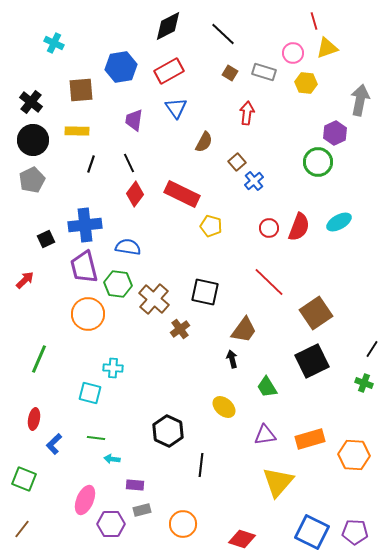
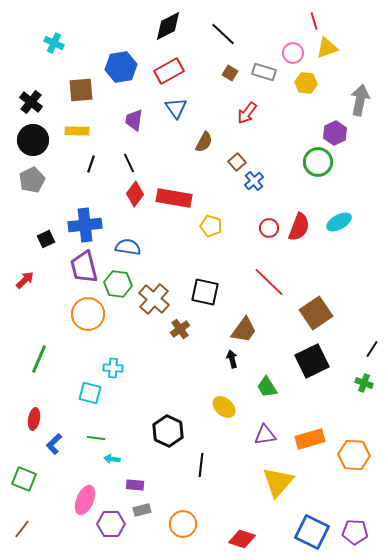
red arrow at (247, 113): rotated 150 degrees counterclockwise
red rectangle at (182, 194): moved 8 px left, 4 px down; rotated 16 degrees counterclockwise
